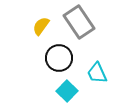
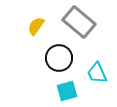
gray rectangle: rotated 16 degrees counterclockwise
yellow semicircle: moved 5 px left
cyan square: rotated 30 degrees clockwise
